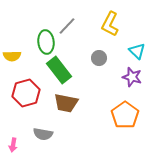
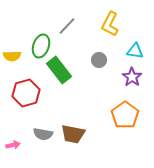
green ellipse: moved 5 px left, 4 px down; rotated 25 degrees clockwise
cyan triangle: moved 2 px left; rotated 36 degrees counterclockwise
gray circle: moved 2 px down
purple star: rotated 18 degrees clockwise
brown trapezoid: moved 7 px right, 31 px down
pink arrow: rotated 112 degrees counterclockwise
